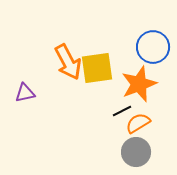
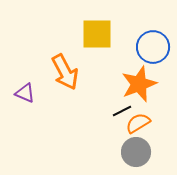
orange arrow: moved 3 px left, 10 px down
yellow square: moved 34 px up; rotated 8 degrees clockwise
purple triangle: rotated 35 degrees clockwise
